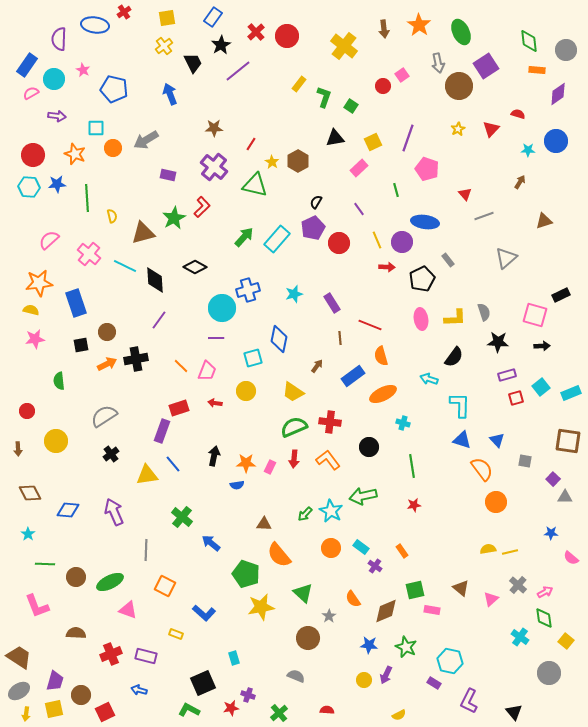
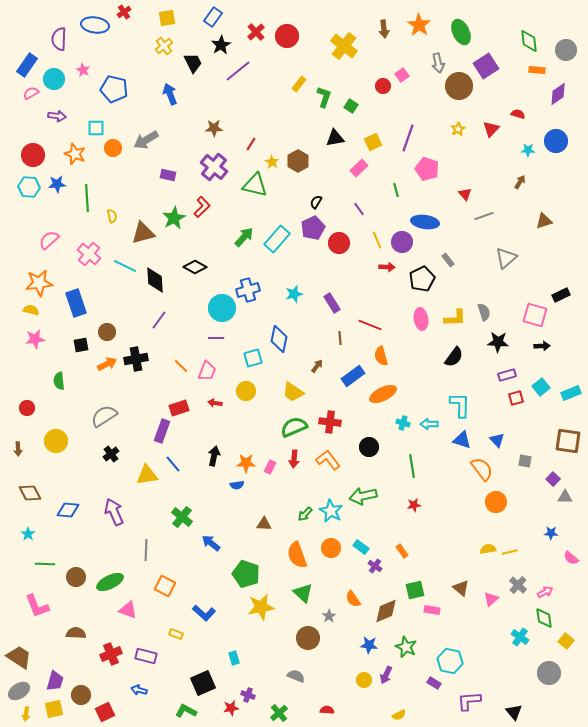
cyan arrow at (429, 379): moved 45 px down; rotated 18 degrees counterclockwise
red circle at (27, 411): moved 3 px up
orange semicircle at (279, 555): moved 18 px right; rotated 20 degrees clockwise
purple L-shape at (469, 701): rotated 60 degrees clockwise
green L-shape at (189, 710): moved 3 px left, 1 px down
